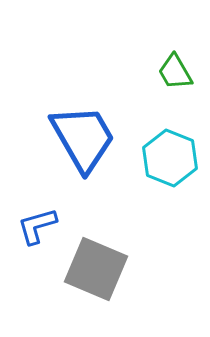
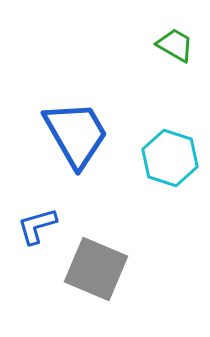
green trapezoid: moved 27 px up; rotated 150 degrees clockwise
blue trapezoid: moved 7 px left, 4 px up
cyan hexagon: rotated 4 degrees counterclockwise
